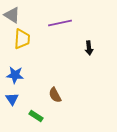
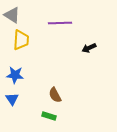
purple line: rotated 10 degrees clockwise
yellow trapezoid: moved 1 px left, 1 px down
black arrow: rotated 72 degrees clockwise
green rectangle: moved 13 px right; rotated 16 degrees counterclockwise
